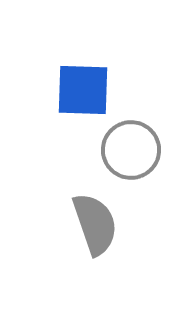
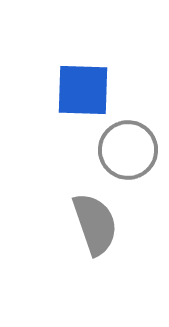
gray circle: moved 3 px left
